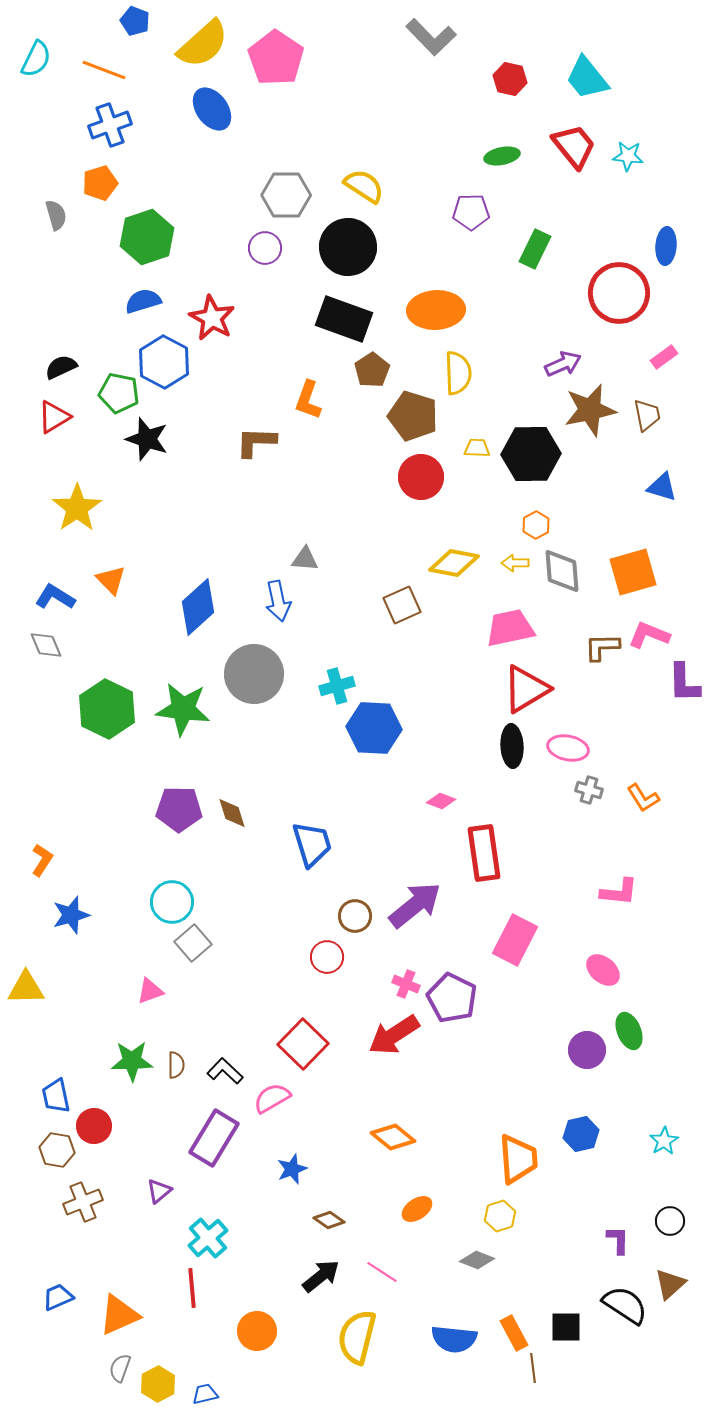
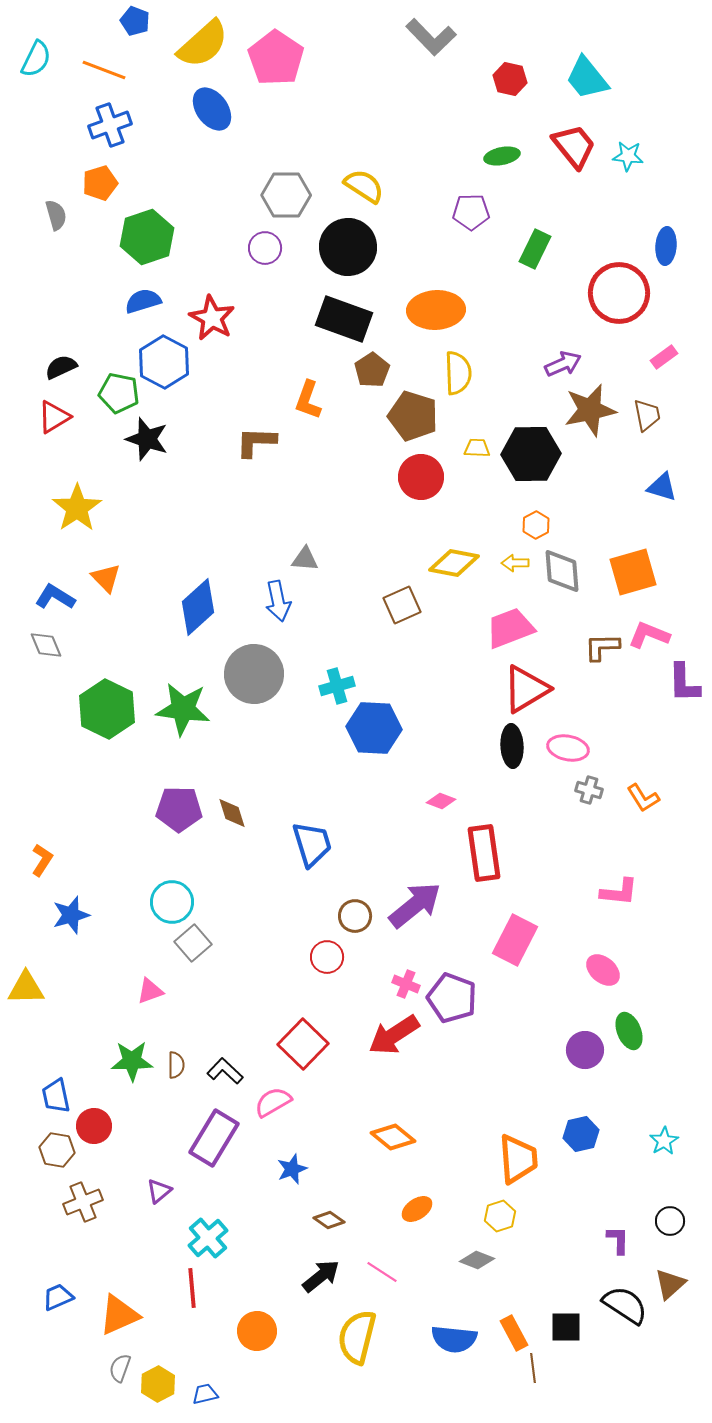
orange triangle at (111, 580): moved 5 px left, 2 px up
pink trapezoid at (510, 628): rotated 9 degrees counterclockwise
purple pentagon at (452, 998): rotated 6 degrees counterclockwise
purple circle at (587, 1050): moved 2 px left
pink semicircle at (272, 1098): moved 1 px right, 4 px down
